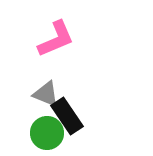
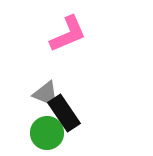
pink L-shape: moved 12 px right, 5 px up
black rectangle: moved 3 px left, 3 px up
